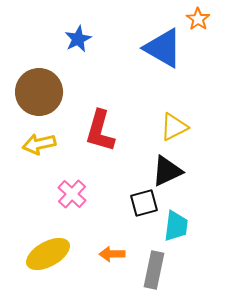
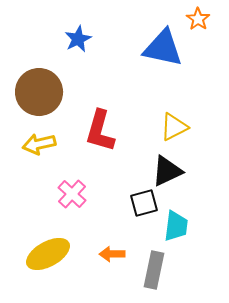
blue triangle: rotated 18 degrees counterclockwise
